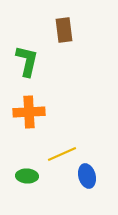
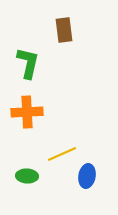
green L-shape: moved 1 px right, 2 px down
orange cross: moved 2 px left
blue ellipse: rotated 25 degrees clockwise
